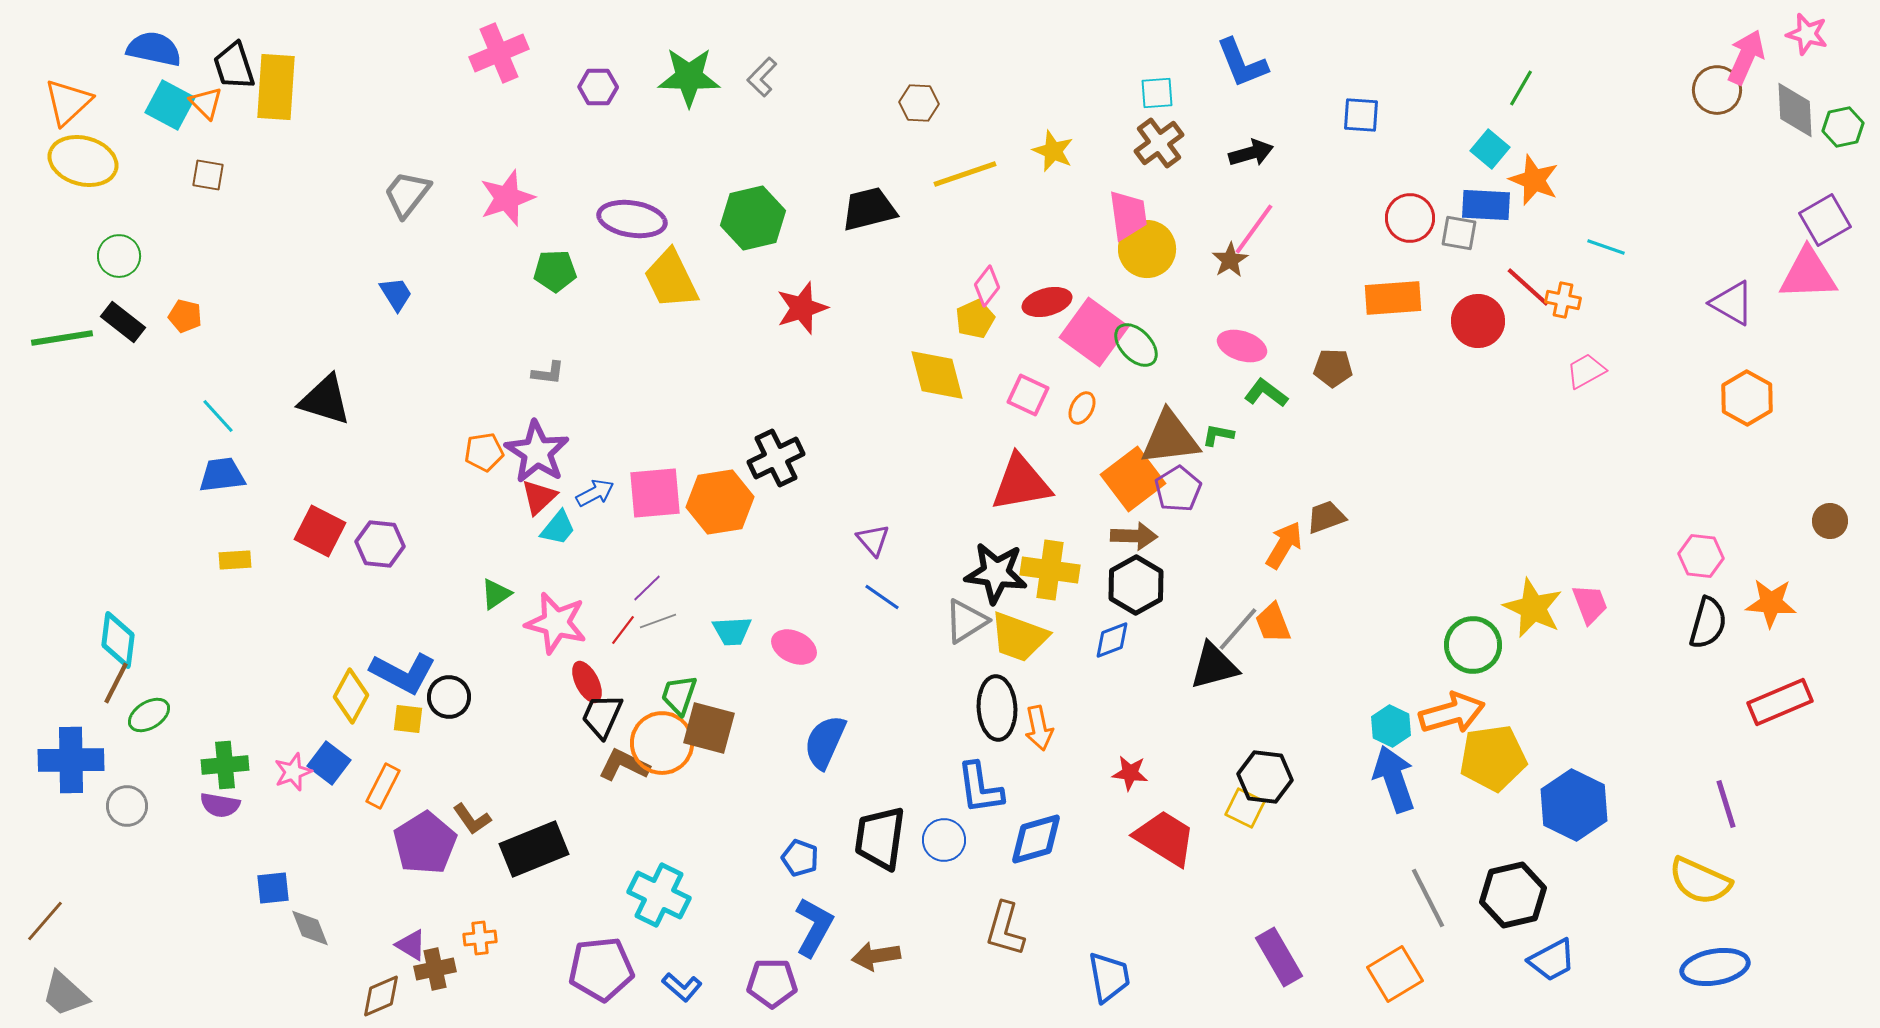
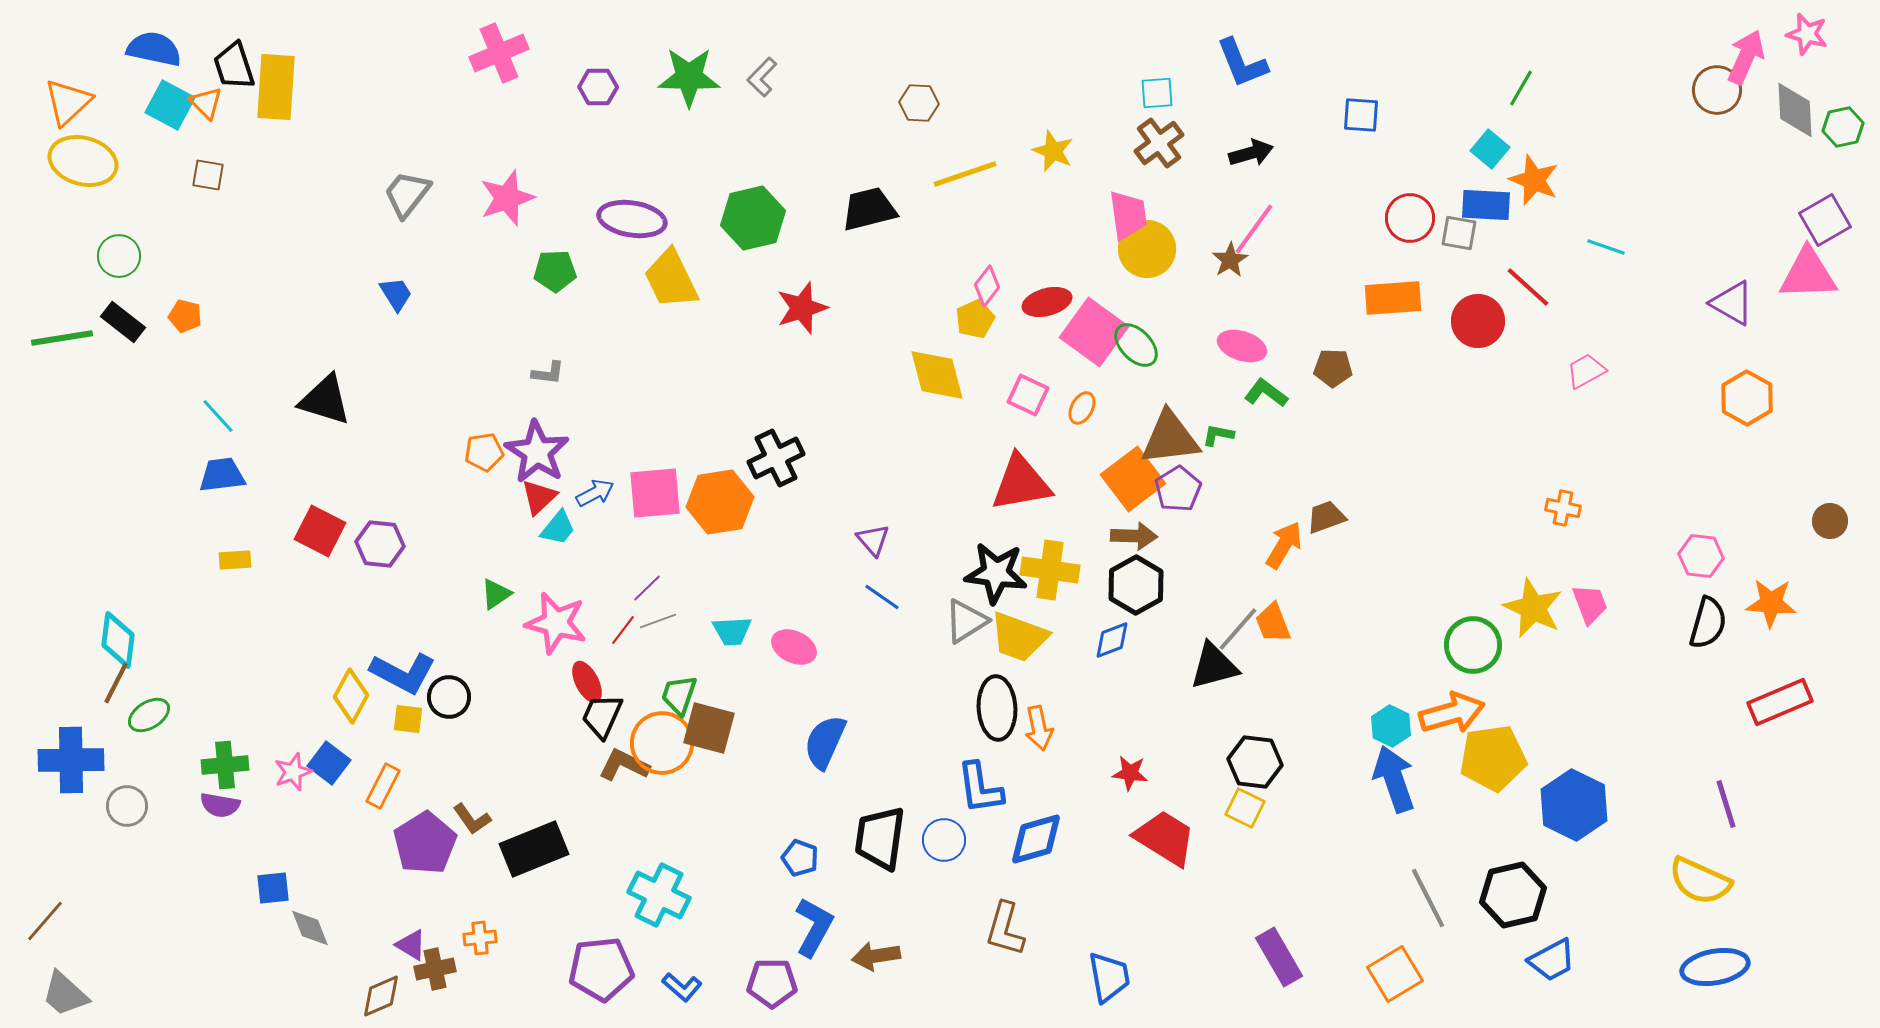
orange cross at (1563, 300): moved 208 px down
black hexagon at (1265, 777): moved 10 px left, 15 px up
